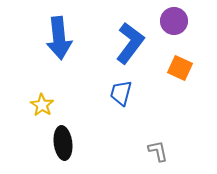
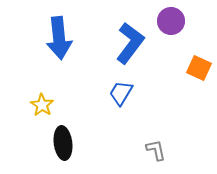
purple circle: moved 3 px left
orange square: moved 19 px right
blue trapezoid: rotated 16 degrees clockwise
gray L-shape: moved 2 px left, 1 px up
